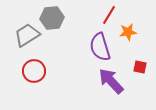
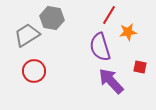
gray hexagon: rotated 15 degrees clockwise
